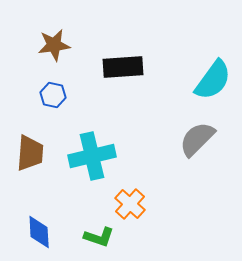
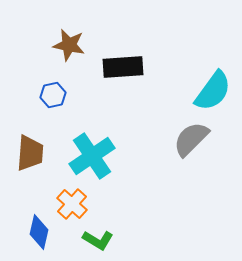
brown star: moved 15 px right; rotated 20 degrees clockwise
cyan semicircle: moved 11 px down
blue hexagon: rotated 25 degrees counterclockwise
gray semicircle: moved 6 px left
cyan cross: rotated 21 degrees counterclockwise
orange cross: moved 58 px left
blue diamond: rotated 16 degrees clockwise
green L-shape: moved 1 px left, 3 px down; rotated 12 degrees clockwise
